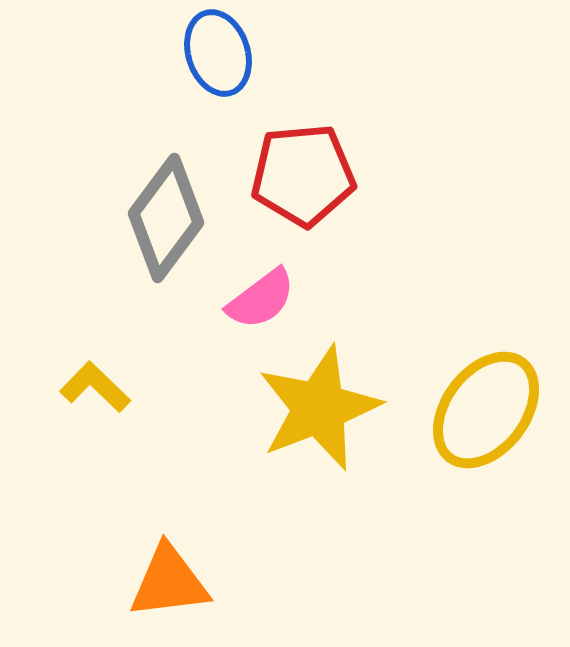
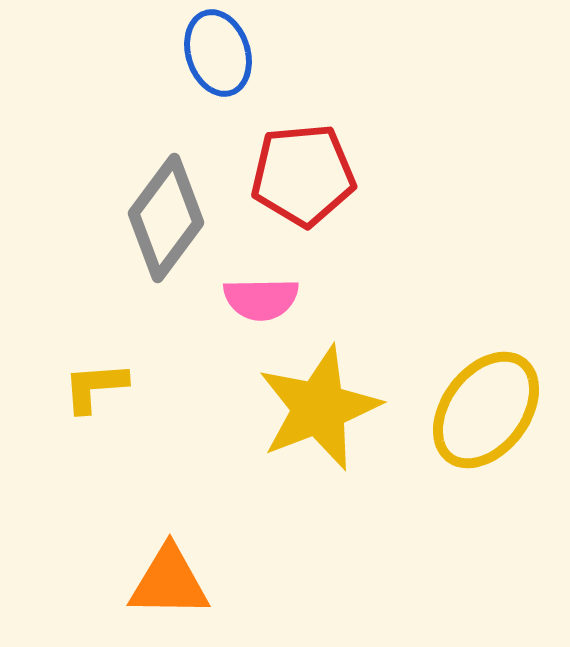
pink semicircle: rotated 36 degrees clockwise
yellow L-shape: rotated 48 degrees counterclockwise
orange triangle: rotated 8 degrees clockwise
